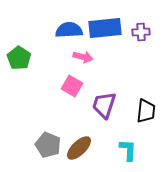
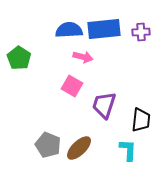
blue rectangle: moved 1 px left, 1 px down
black trapezoid: moved 5 px left, 9 px down
